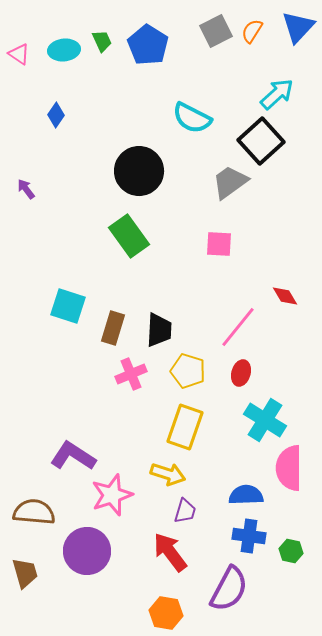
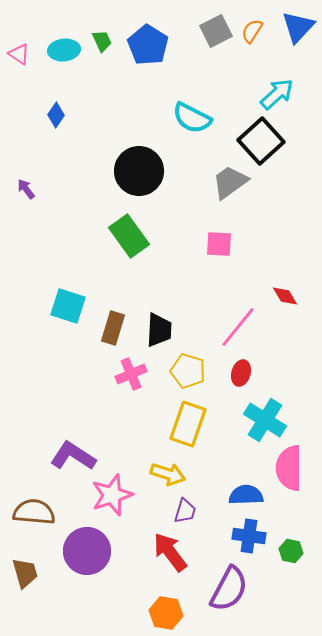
yellow rectangle: moved 3 px right, 3 px up
